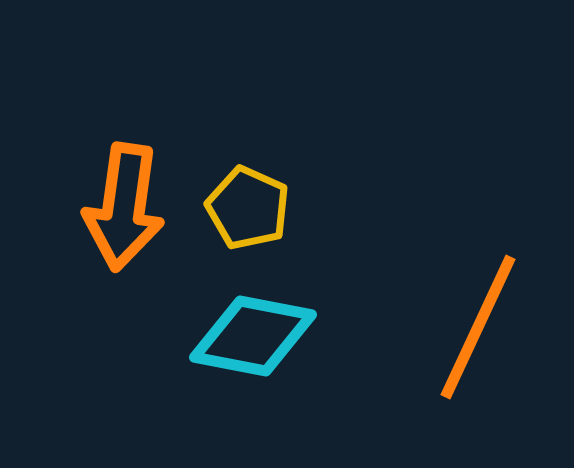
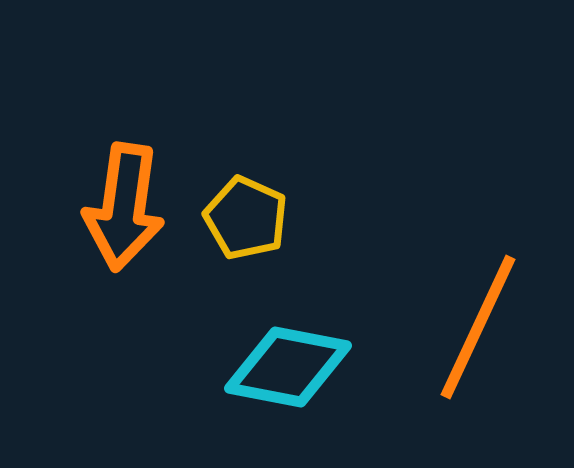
yellow pentagon: moved 2 px left, 10 px down
cyan diamond: moved 35 px right, 31 px down
